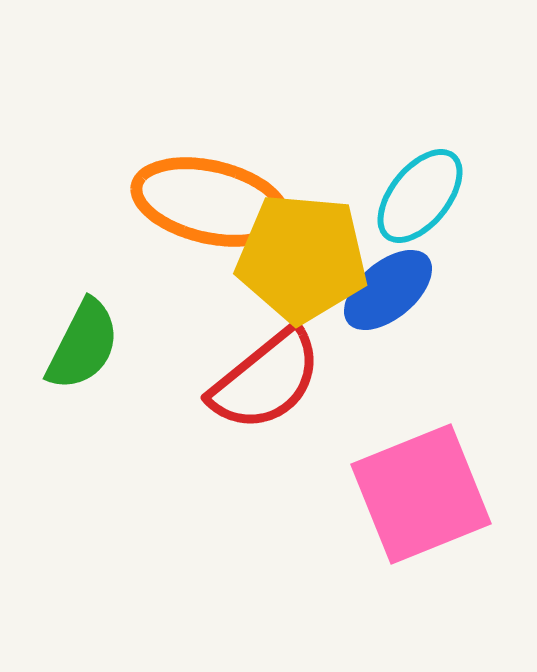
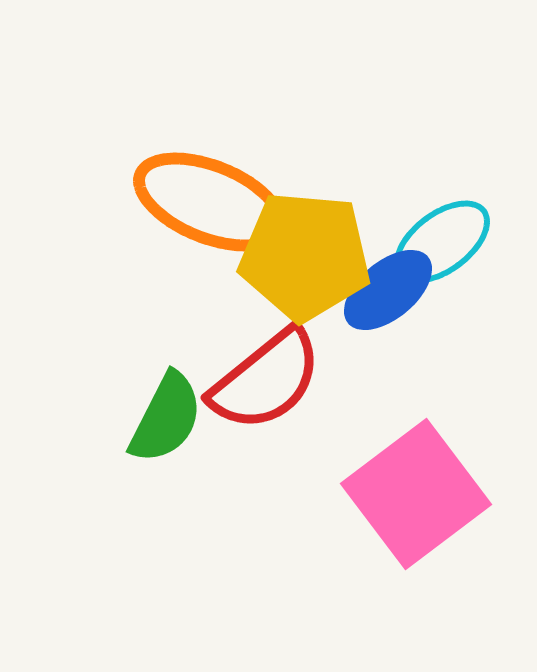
cyan ellipse: moved 22 px right, 46 px down; rotated 14 degrees clockwise
orange ellipse: rotated 9 degrees clockwise
yellow pentagon: moved 3 px right, 2 px up
green semicircle: moved 83 px right, 73 px down
pink square: moved 5 px left; rotated 15 degrees counterclockwise
